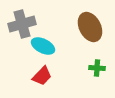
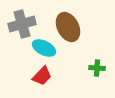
brown ellipse: moved 22 px left
cyan ellipse: moved 1 px right, 2 px down
